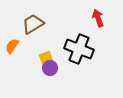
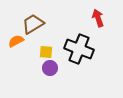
orange semicircle: moved 4 px right, 5 px up; rotated 28 degrees clockwise
yellow square: moved 6 px up; rotated 24 degrees clockwise
